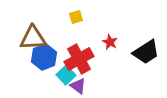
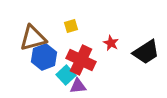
yellow square: moved 5 px left, 9 px down
brown triangle: rotated 12 degrees counterclockwise
red star: moved 1 px right, 1 px down
red cross: moved 2 px right, 1 px down; rotated 36 degrees counterclockwise
purple triangle: rotated 42 degrees counterclockwise
